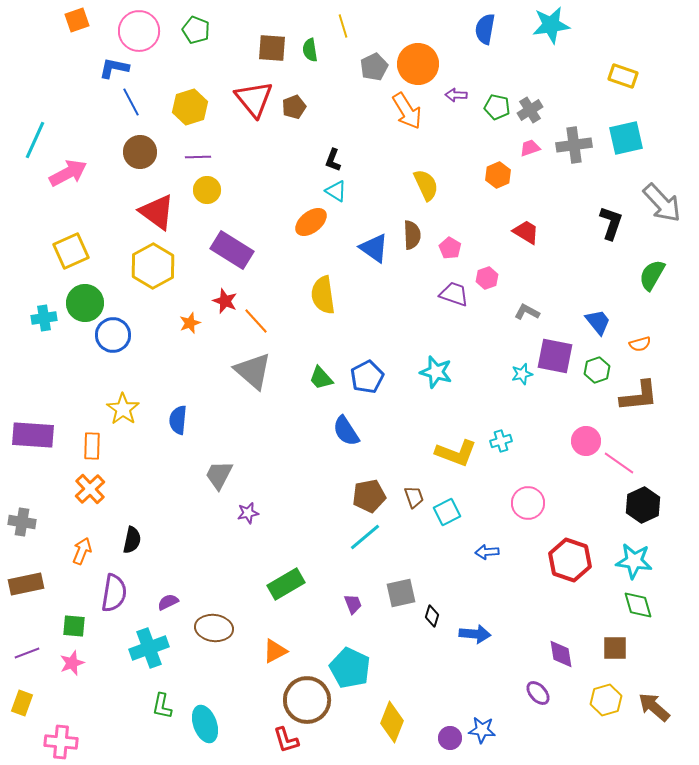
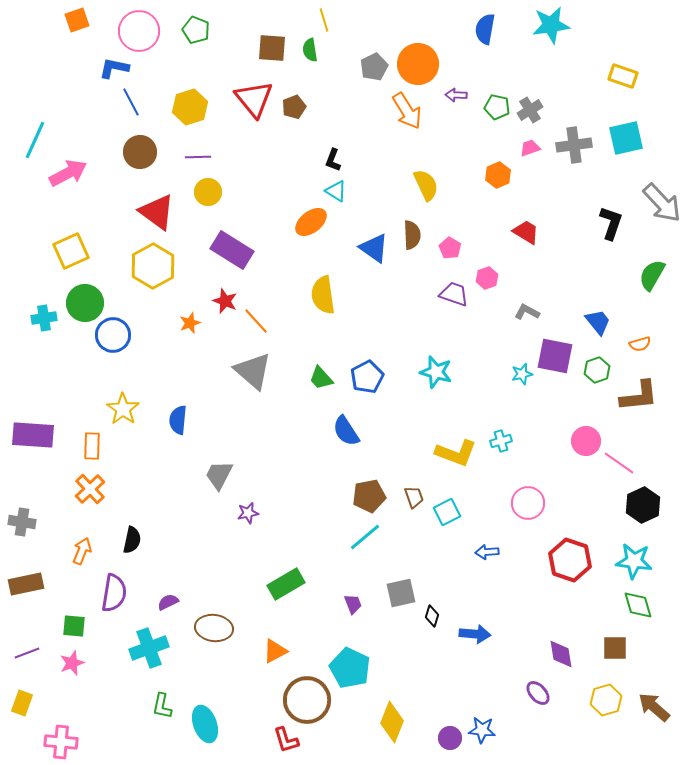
yellow line at (343, 26): moved 19 px left, 6 px up
yellow circle at (207, 190): moved 1 px right, 2 px down
